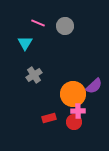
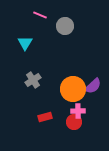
pink line: moved 2 px right, 8 px up
gray cross: moved 1 px left, 5 px down
purple semicircle: moved 1 px left
orange circle: moved 5 px up
red rectangle: moved 4 px left, 1 px up
